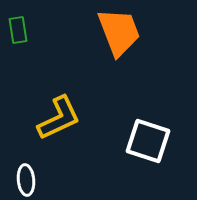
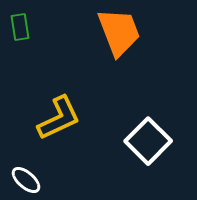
green rectangle: moved 2 px right, 3 px up
white square: rotated 27 degrees clockwise
white ellipse: rotated 44 degrees counterclockwise
